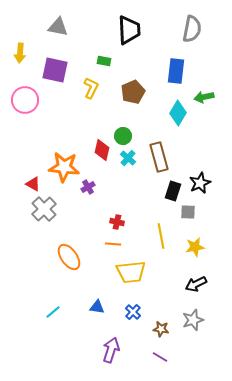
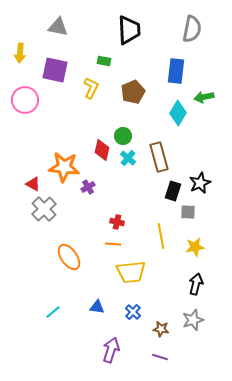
black arrow: rotated 130 degrees clockwise
purple line: rotated 14 degrees counterclockwise
